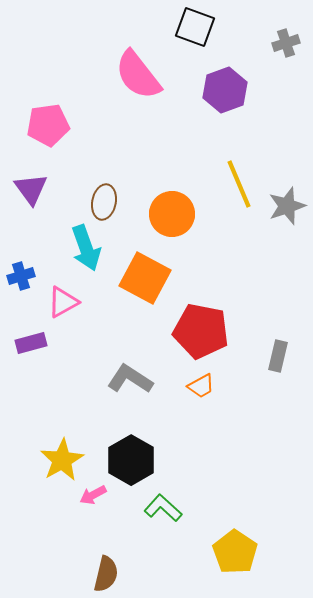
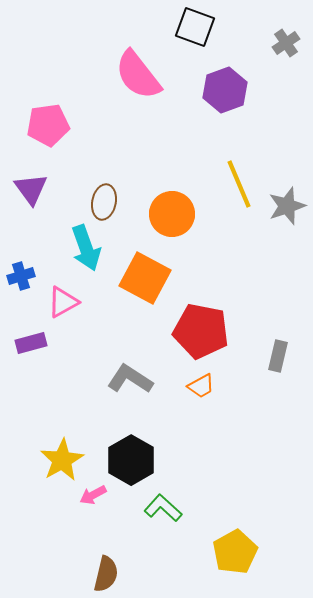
gray cross: rotated 16 degrees counterclockwise
yellow pentagon: rotated 9 degrees clockwise
